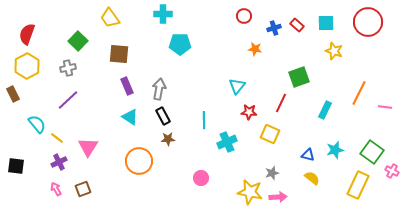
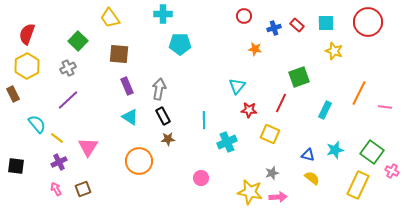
gray cross at (68, 68): rotated 14 degrees counterclockwise
red star at (249, 112): moved 2 px up
